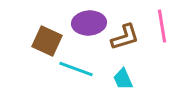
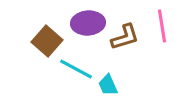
purple ellipse: moved 1 px left
brown square: rotated 16 degrees clockwise
cyan line: rotated 8 degrees clockwise
cyan trapezoid: moved 15 px left, 6 px down
